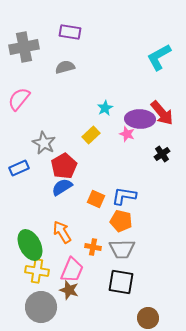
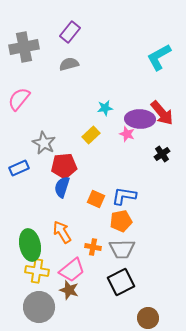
purple rectangle: rotated 60 degrees counterclockwise
gray semicircle: moved 4 px right, 3 px up
cyan star: rotated 21 degrees clockwise
red pentagon: rotated 25 degrees clockwise
blue semicircle: rotated 40 degrees counterclockwise
orange pentagon: rotated 25 degrees counterclockwise
green ellipse: rotated 16 degrees clockwise
pink trapezoid: rotated 28 degrees clockwise
black square: rotated 36 degrees counterclockwise
gray circle: moved 2 px left
